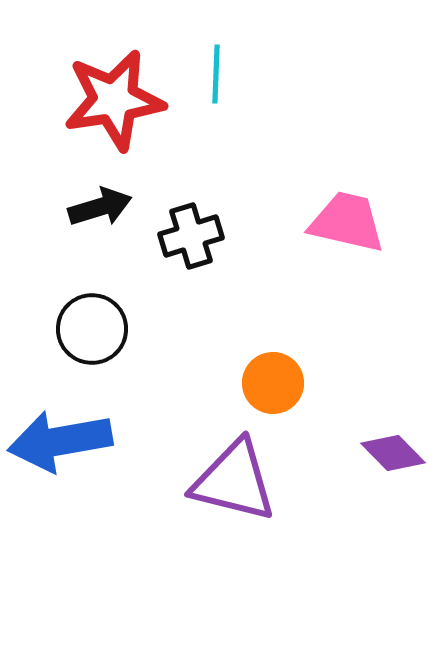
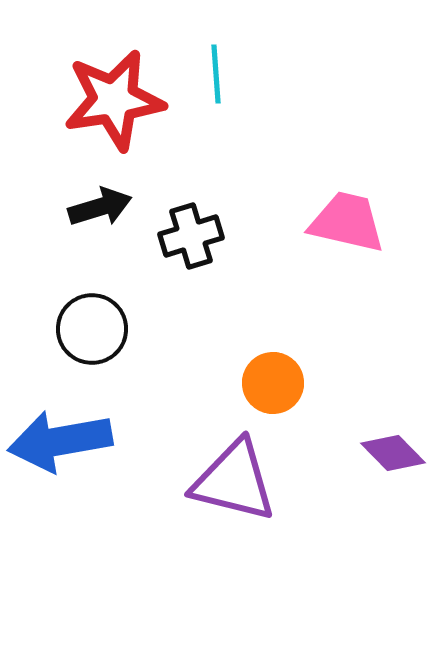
cyan line: rotated 6 degrees counterclockwise
